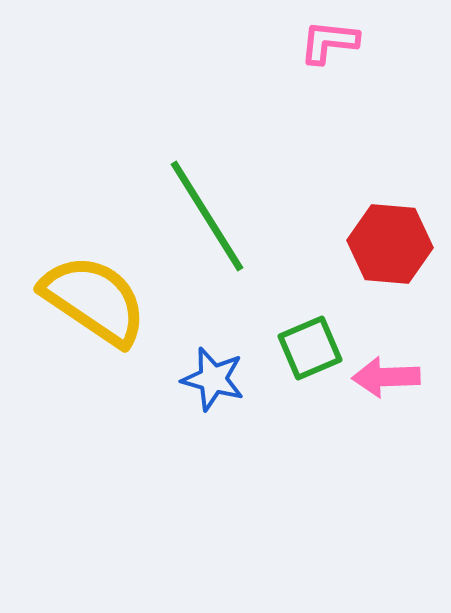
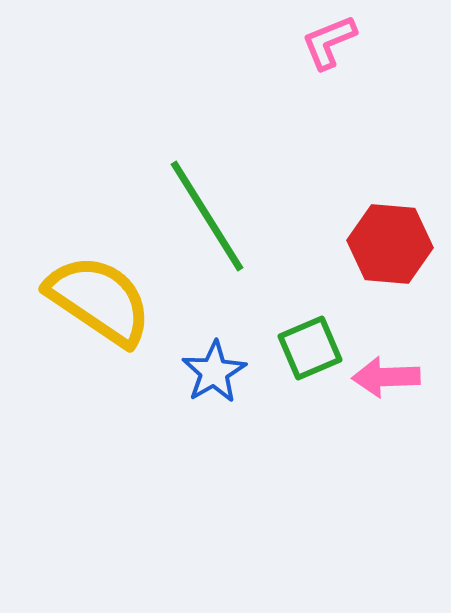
pink L-shape: rotated 28 degrees counterclockwise
yellow semicircle: moved 5 px right
blue star: moved 1 px right, 7 px up; rotated 26 degrees clockwise
